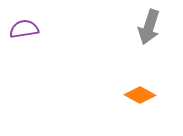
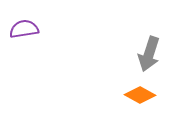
gray arrow: moved 27 px down
